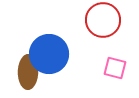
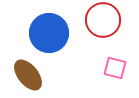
blue circle: moved 21 px up
brown ellipse: moved 3 px down; rotated 40 degrees counterclockwise
